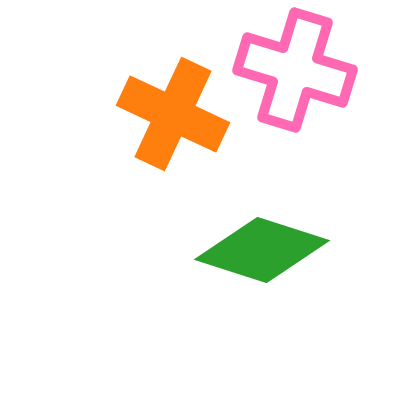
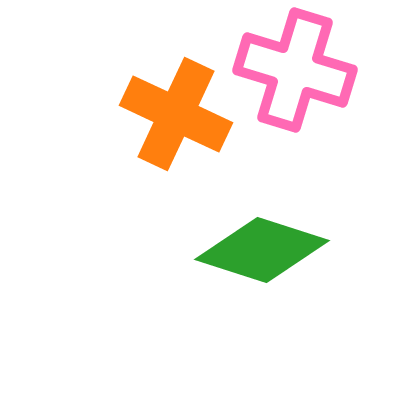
orange cross: moved 3 px right
